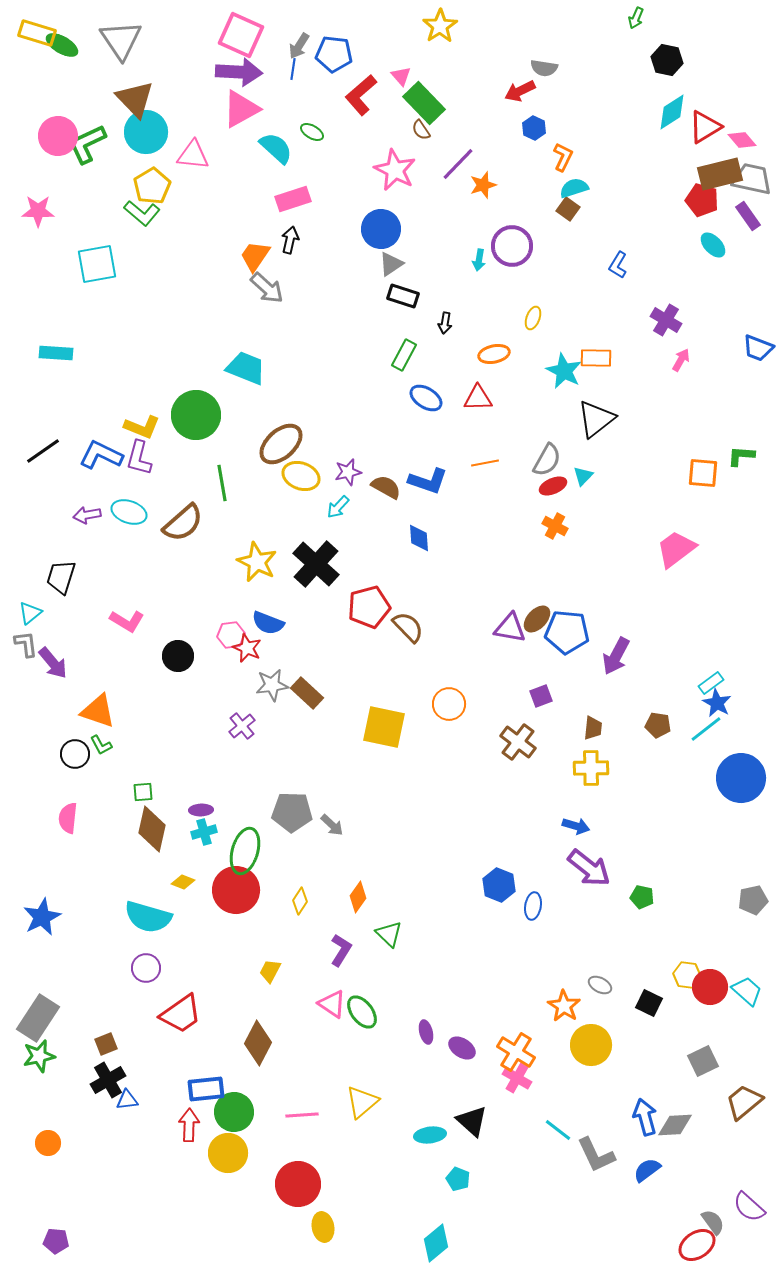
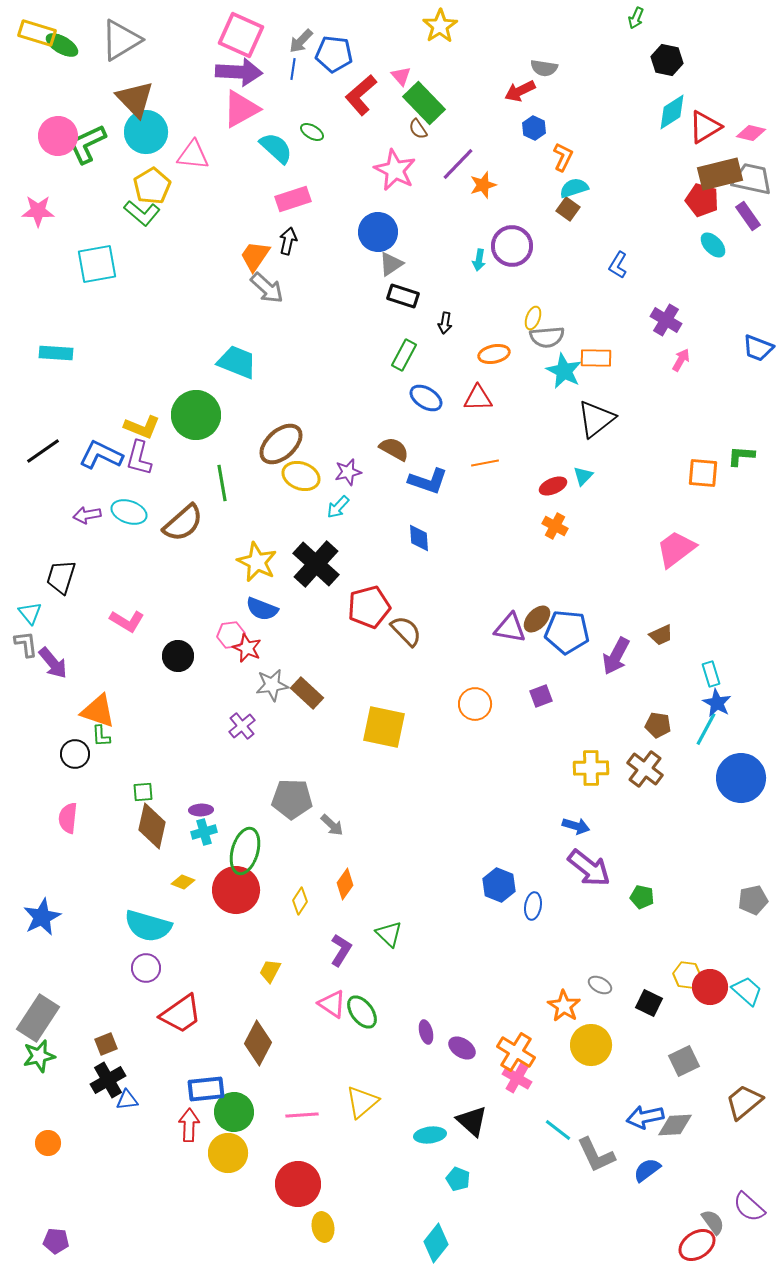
gray triangle at (121, 40): rotated 33 degrees clockwise
gray arrow at (299, 46): moved 2 px right, 5 px up; rotated 12 degrees clockwise
brown semicircle at (421, 130): moved 3 px left, 1 px up
pink diamond at (742, 140): moved 9 px right, 7 px up; rotated 36 degrees counterclockwise
blue circle at (381, 229): moved 3 px left, 3 px down
black arrow at (290, 240): moved 2 px left, 1 px down
cyan trapezoid at (246, 368): moved 9 px left, 6 px up
gray semicircle at (547, 460): moved 123 px up; rotated 56 degrees clockwise
brown semicircle at (386, 487): moved 8 px right, 38 px up
cyan triangle at (30, 613): rotated 30 degrees counterclockwise
blue semicircle at (268, 623): moved 6 px left, 14 px up
brown semicircle at (408, 627): moved 2 px left, 4 px down
cyan rectangle at (711, 683): moved 9 px up; rotated 70 degrees counterclockwise
orange circle at (449, 704): moved 26 px right
brown trapezoid at (593, 728): moved 68 px right, 93 px up; rotated 60 degrees clockwise
cyan line at (706, 729): rotated 24 degrees counterclockwise
brown cross at (518, 742): moved 127 px right, 27 px down
green L-shape at (101, 745): moved 9 px up; rotated 25 degrees clockwise
gray pentagon at (292, 812): moved 13 px up
brown diamond at (152, 829): moved 3 px up
orange diamond at (358, 897): moved 13 px left, 13 px up
cyan semicircle at (148, 917): moved 9 px down
gray square at (703, 1061): moved 19 px left
blue arrow at (645, 1117): rotated 87 degrees counterclockwise
cyan diamond at (436, 1243): rotated 12 degrees counterclockwise
